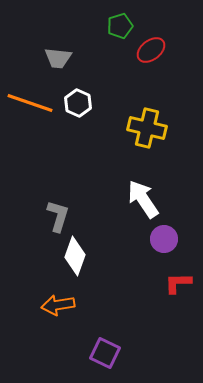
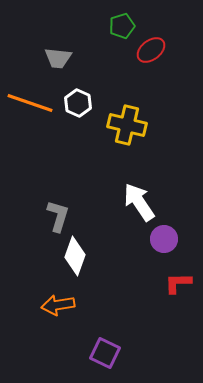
green pentagon: moved 2 px right
yellow cross: moved 20 px left, 3 px up
white arrow: moved 4 px left, 3 px down
